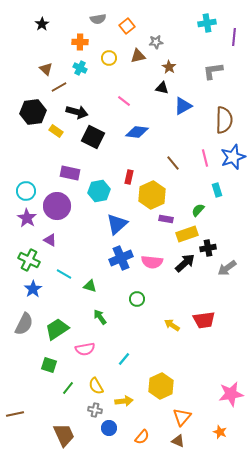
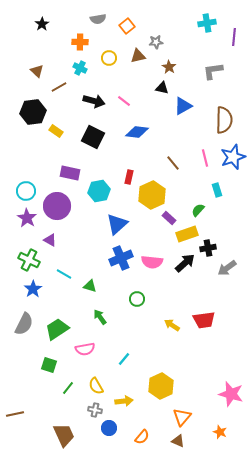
brown triangle at (46, 69): moved 9 px left, 2 px down
black arrow at (77, 112): moved 17 px right, 11 px up
purple rectangle at (166, 219): moved 3 px right, 1 px up; rotated 32 degrees clockwise
pink star at (231, 394): rotated 25 degrees clockwise
